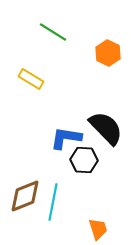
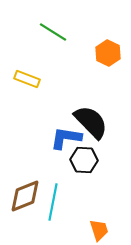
yellow rectangle: moved 4 px left; rotated 10 degrees counterclockwise
black semicircle: moved 15 px left, 6 px up
orange trapezoid: moved 1 px right, 1 px down
